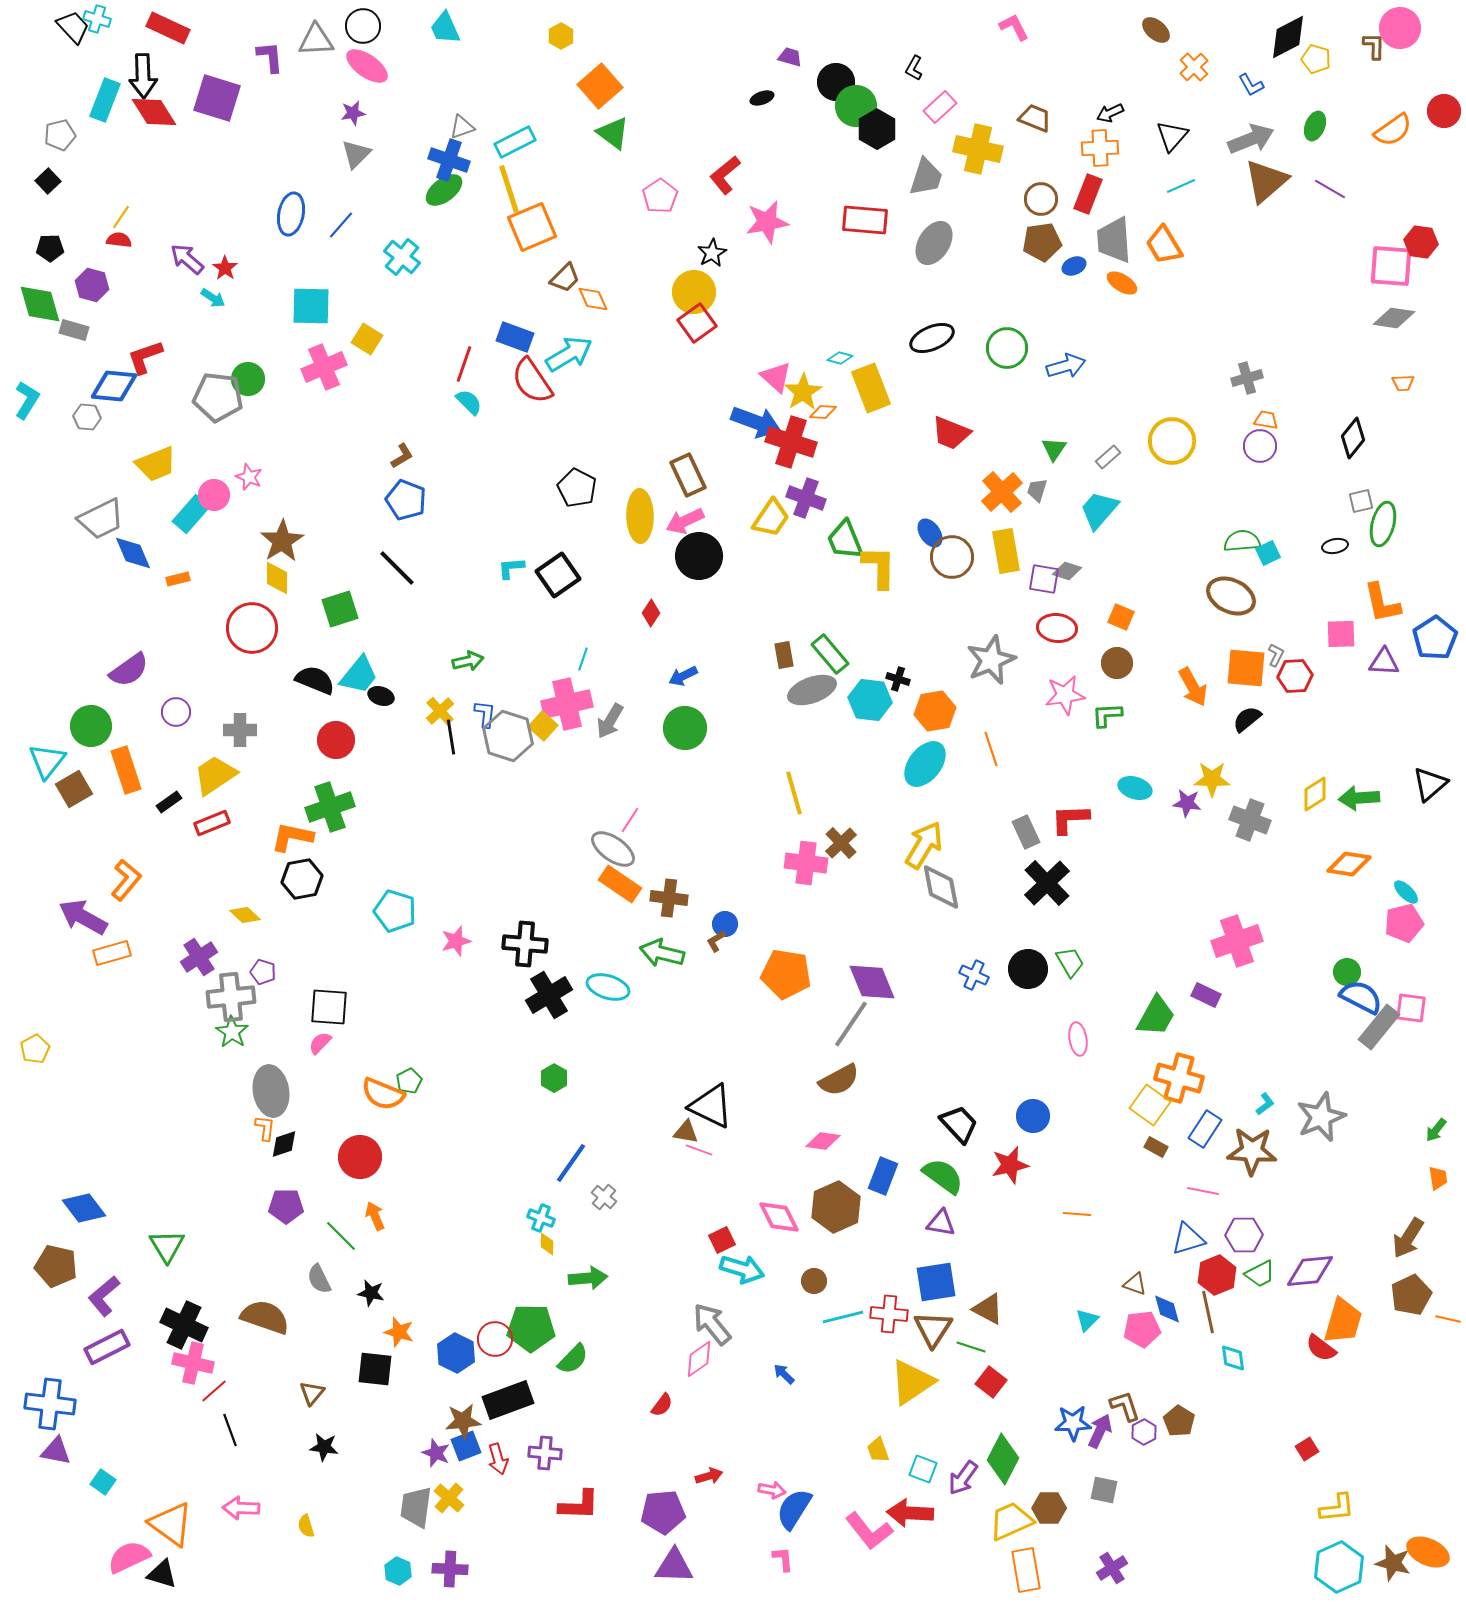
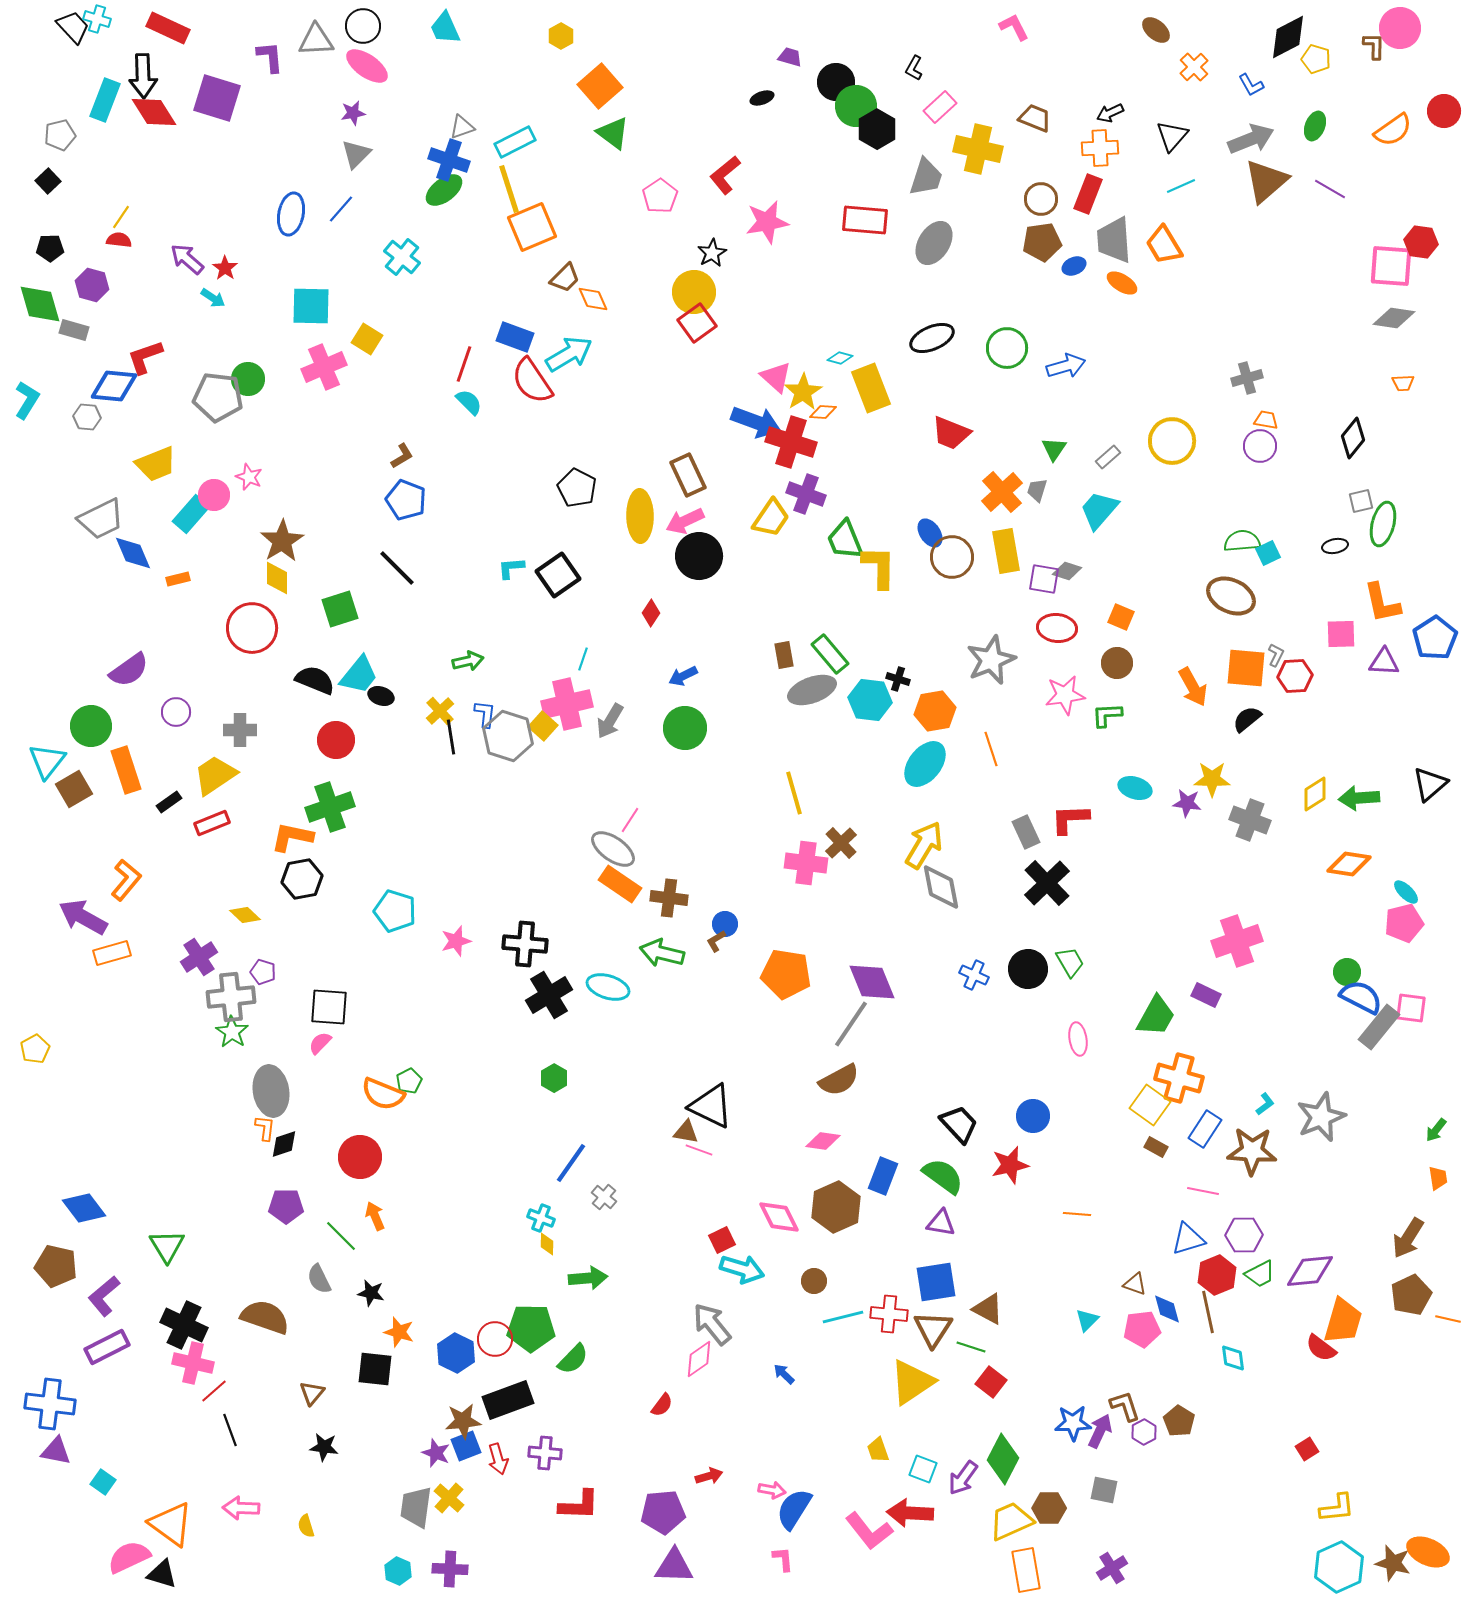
blue line at (341, 225): moved 16 px up
purple cross at (806, 498): moved 4 px up
